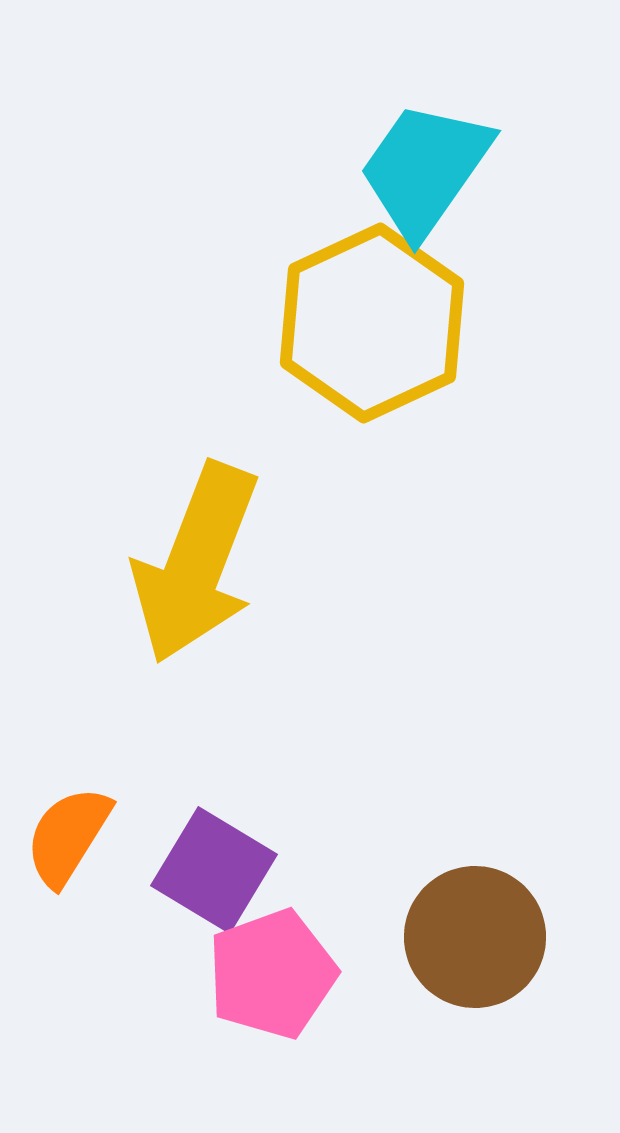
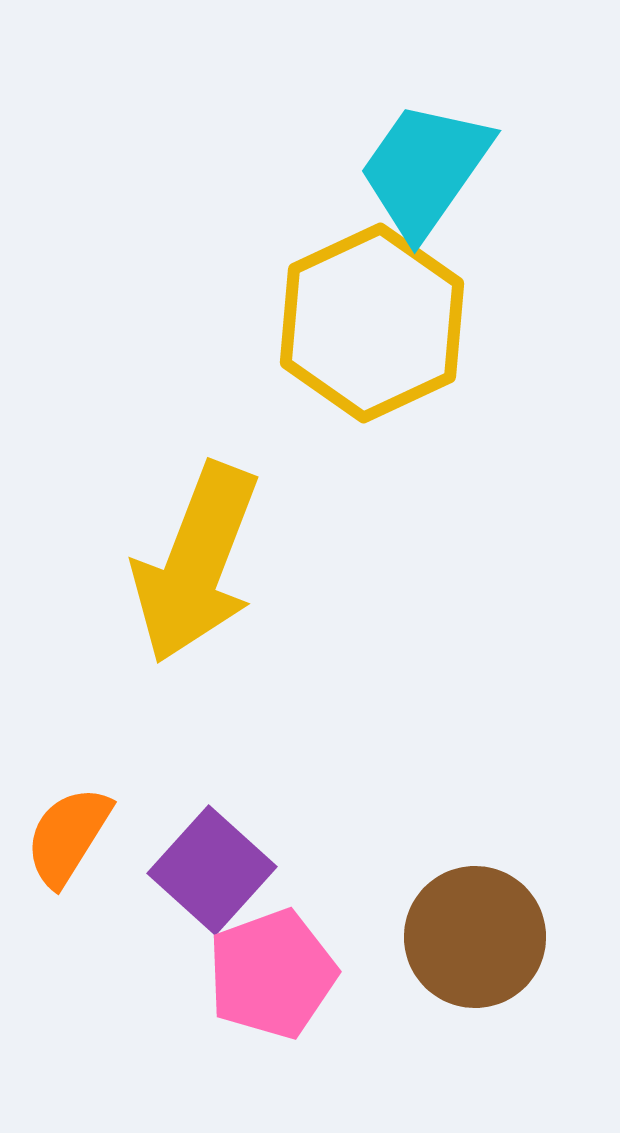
purple square: moved 2 px left; rotated 11 degrees clockwise
